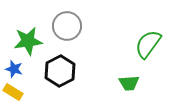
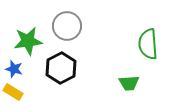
green semicircle: rotated 40 degrees counterclockwise
black hexagon: moved 1 px right, 3 px up
